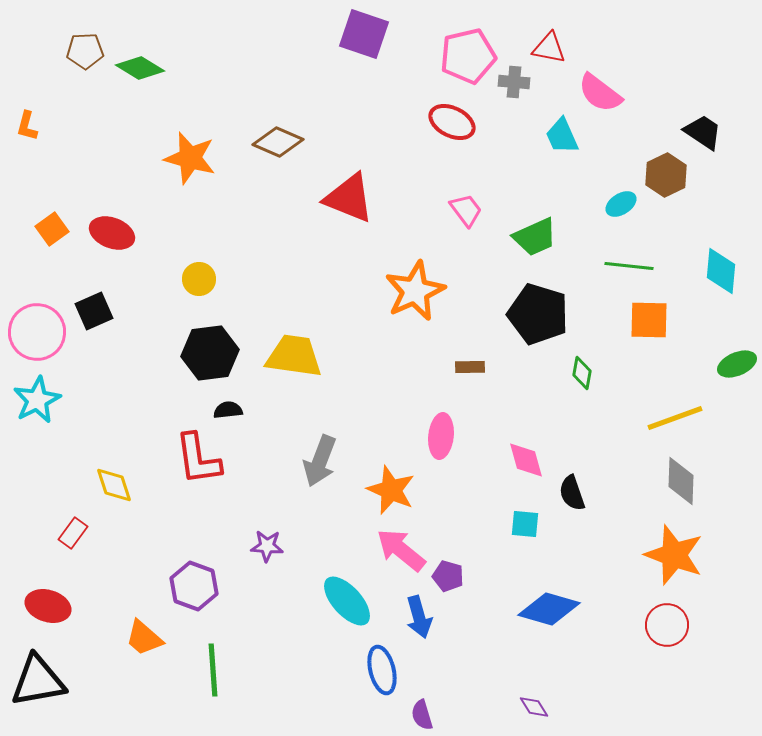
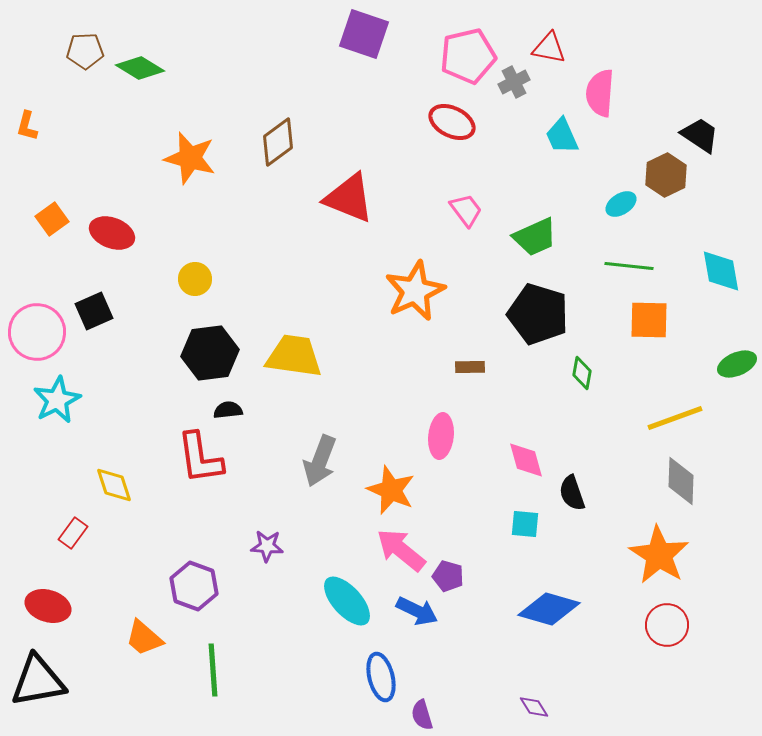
gray cross at (514, 82): rotated 32 degrees counterclockwise
pink semicircle at (600, 93): rotated 57 degrees clockwise
black trapezoid at (703, 132): moved 3 px left, 3 px down
brown diamond at (278, 142): rotated 60 degrees counterclockwise
orange square at (52, 229): moved 10 px up
cyan diamond at (721, 271): rotated 15 degrees counterclockwise
yellow circle at (199, 279): moved 4 px left
cyan star at (37, 400): moved 20 px right
red L-shape at (198, 459): moved 2 px right, 1 px up
orange star at (674, 555): moved 15 px left; rotated 12 degrees clockwise
blue arrow at (419, 617): moved 2 px left, 6 px up; rotated 48 degrees counterclockwise
blue ellipse at (382, 670): moved 1 px left, 7 px down
